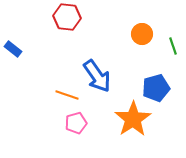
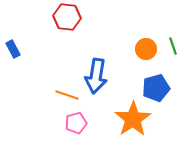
orange circle: moved 4 px right, 15 px down
blue rectangle: rotated 24 degrees clockwise
blue arrow: moved 1 px left; rotated 44 degrees clockwise
